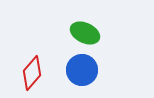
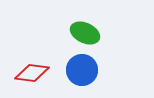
red diamond: rotated 56 degrees clockwise
